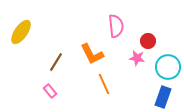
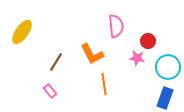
yellow ellipse: moved 1 px right
orange line: rotated 15 degrees clockwise
blue rectangle: moved 2 px right, 1 px down
